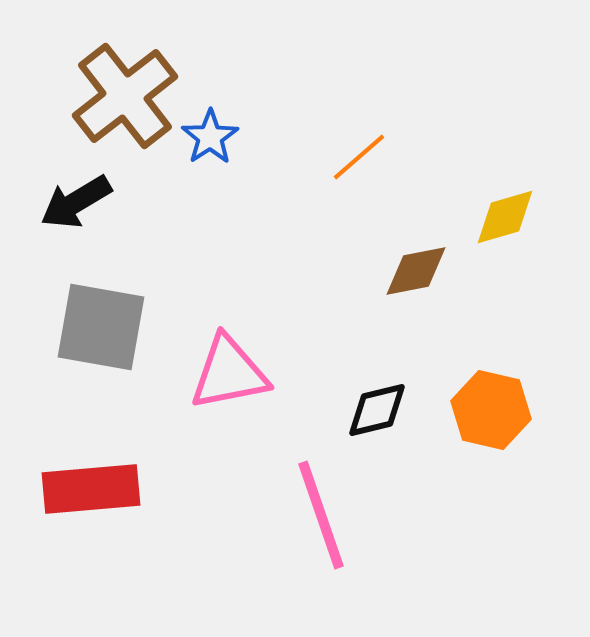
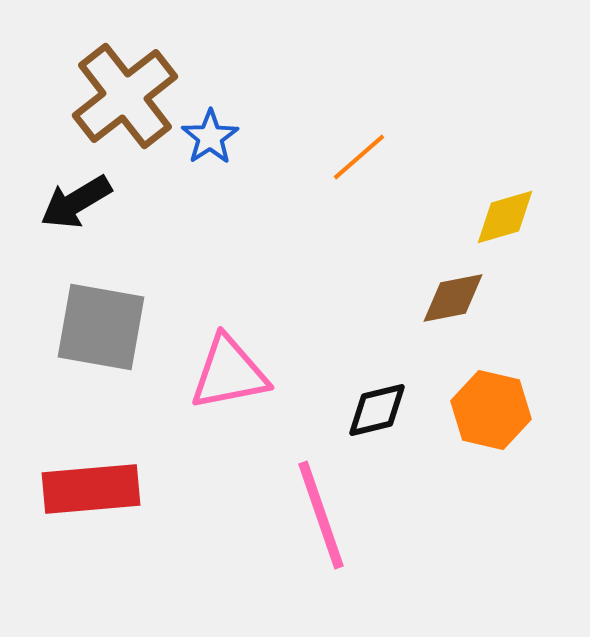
brown diamond: moved 37 px right, 27 px down
